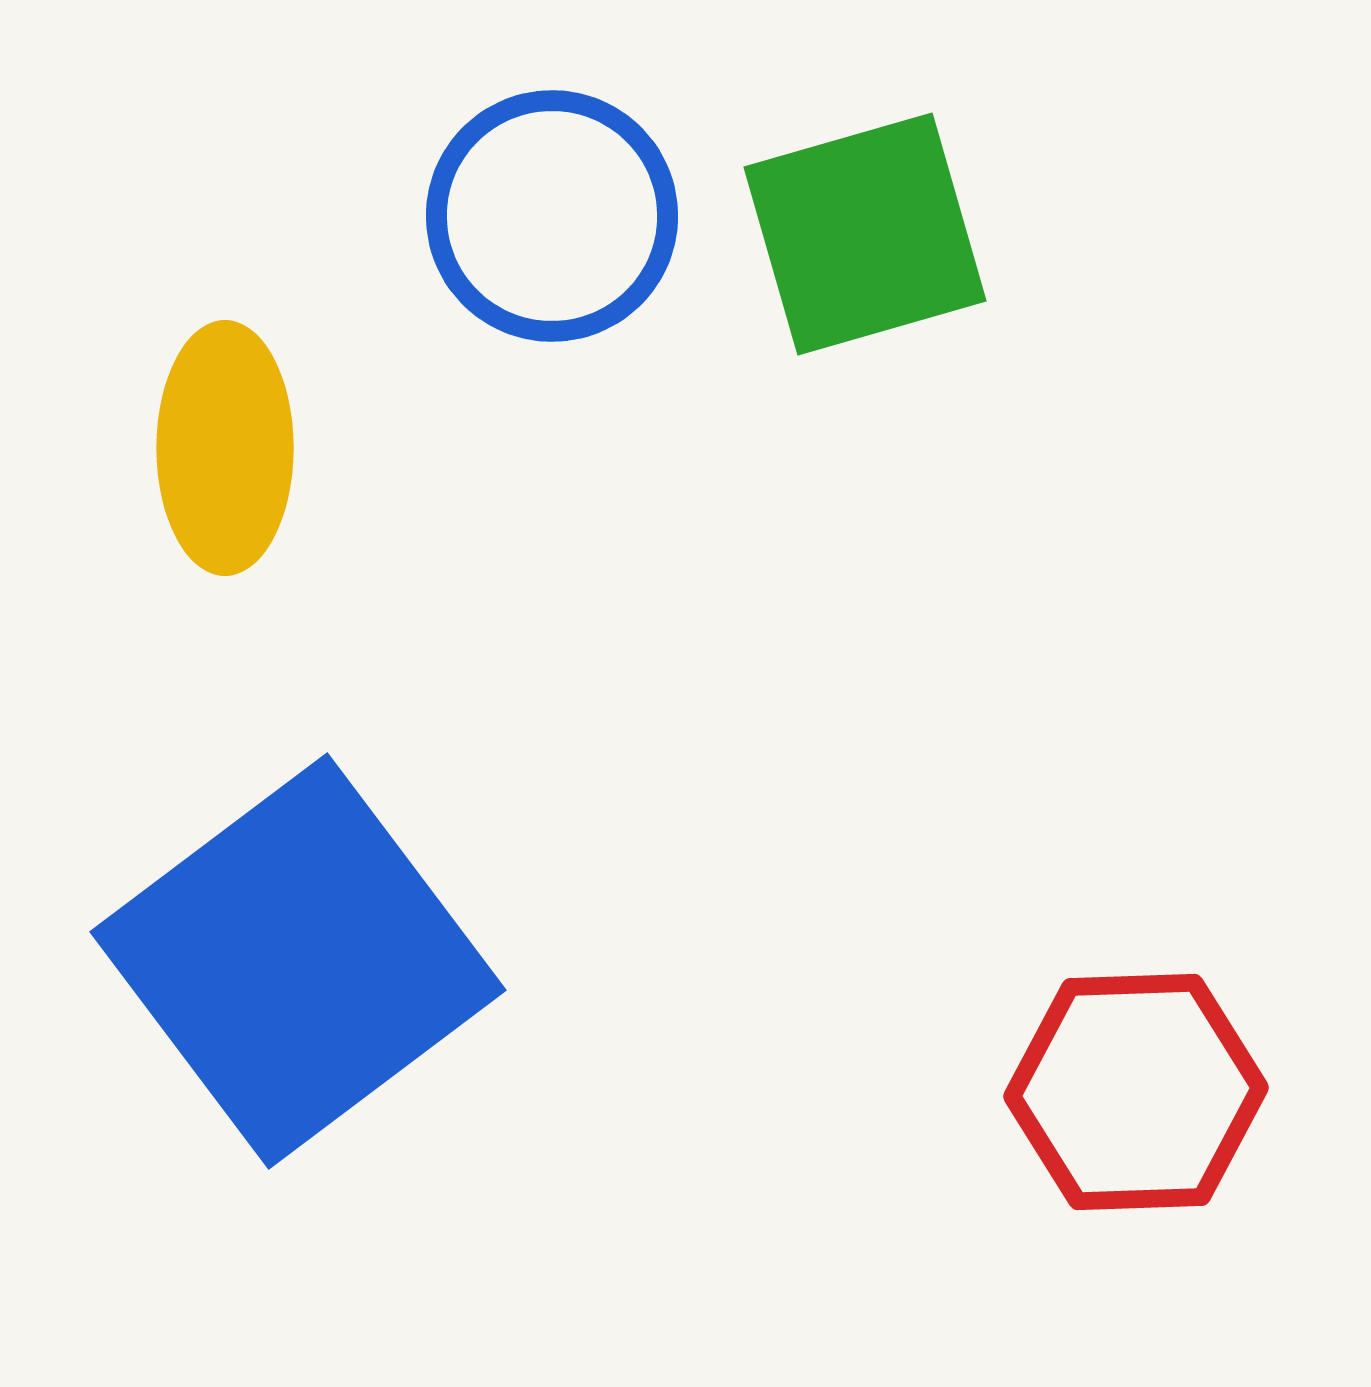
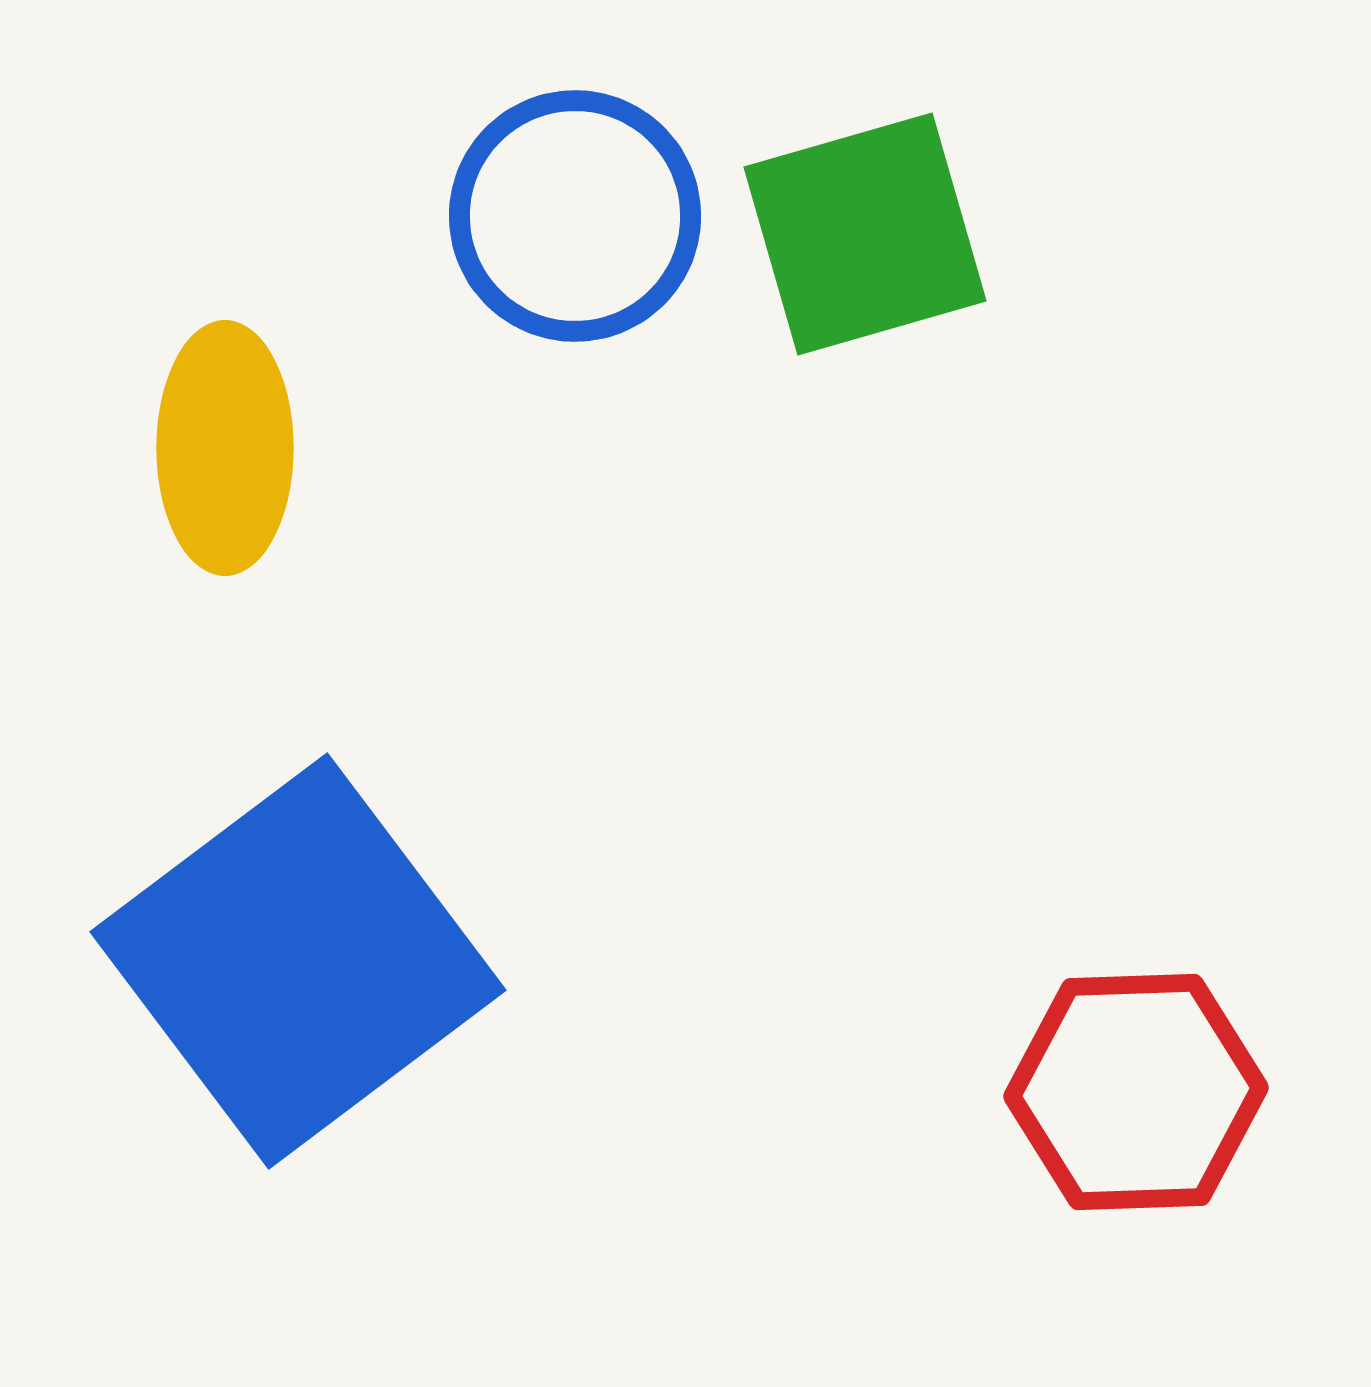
blue circle: moved 23 px right
